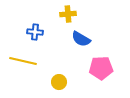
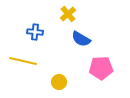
yellow cross: rotated 35 degrees counterclockwise
